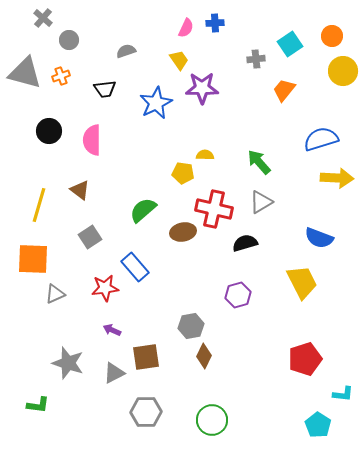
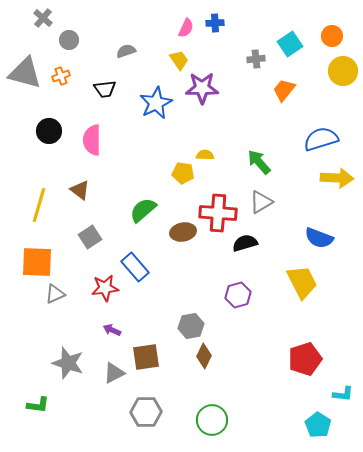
red cross at (214, 209): moved 4 px right, 4 px down; rotated 9 degrees counterclockwise
orange square at (33, 259): moved 4 px right, 3 px down
